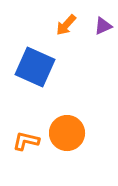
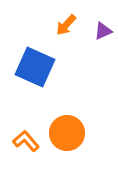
purple triangle: moved 5 px down
orange L-shape: rotated 36 degrees clockwise
